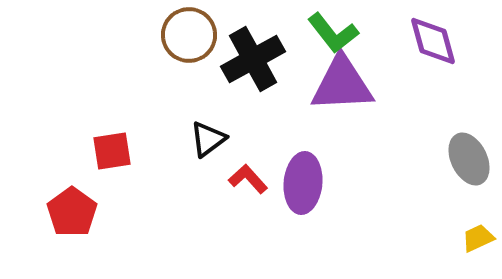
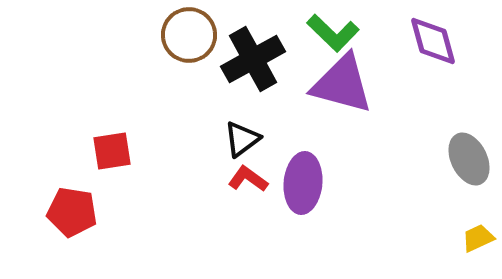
green L-shape: rotated 8 degrees counterclockwise
purple triangle: rotated 18 degrees clockwise
black triangle: moved 34 px right
red L-shape: rotated 12 degrees counterclockwise
red pentagon: rotated 27 degrees counterclockwise
